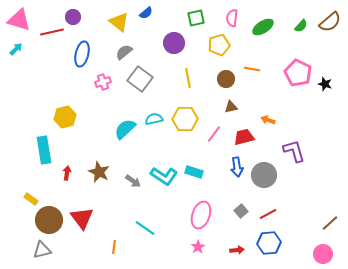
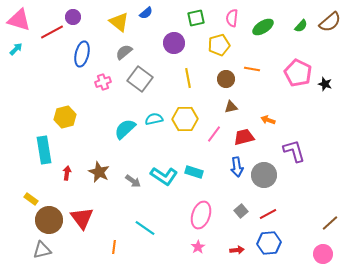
red line at (52, 32): rotated 15 degrees counterclockwise
